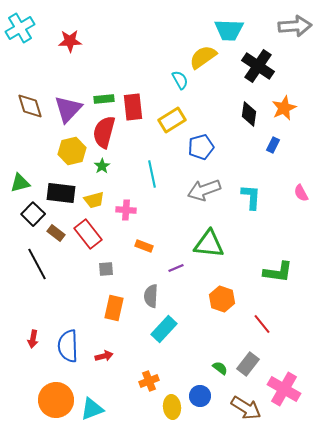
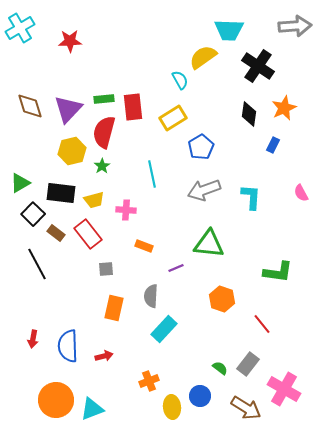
yellow rectangle at (172, 120): moved 1 px right, 2 px up
blue pentagon at (201, 147): rotated 15 degrees counterclockwise
green triangle at (20, 183): rotated 15 degrees counterclockwise
